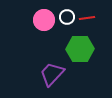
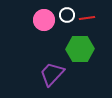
white circle: moved 2 px up
